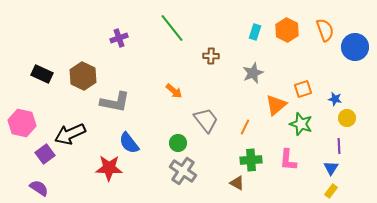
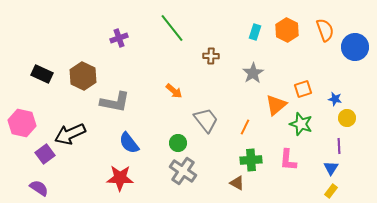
gray star: rotated 10 degrees counterclockwise
red star: moved 11 px right, 10 px down
